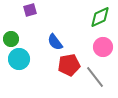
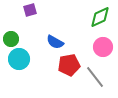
blue semicircle: rotated 24 degrees counterclockwise
